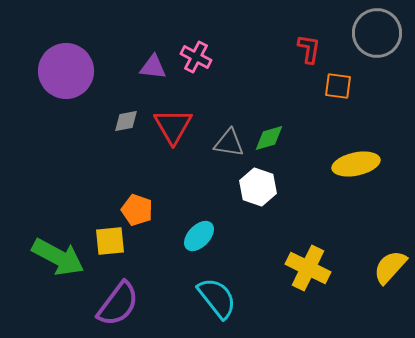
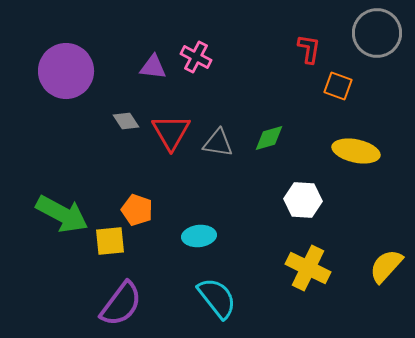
orange square: rotated 12 degrees clockwise
gray diamond: rotated 68 degrees clockwise
red triangle: moved 2 px left, 6 px down
gray triangle: moved 11 px left
yellow ellipse: moved 13 px up; rotated 24 degrees clockwise
white hexagon: moved 45 px right, 13 px down; rotated 15 degrees counterclockwise
cyan ellipse: rotated 40 degrees clockwise
green arrow: moved 4 px right, 43 px up
yellow semicircle: moved 4 px left, 1 px up
purple semicircle: moved 3 px right
